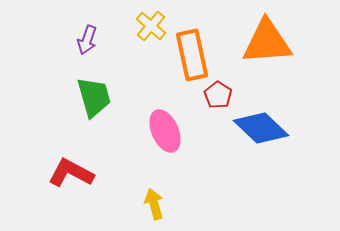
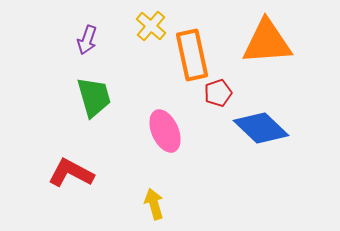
red pentagon: moved 2 px up; rotated 20 degrees clockwise
